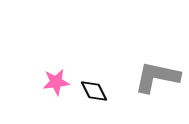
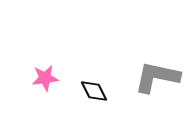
pink star: moved 11 px left, 4 px up
